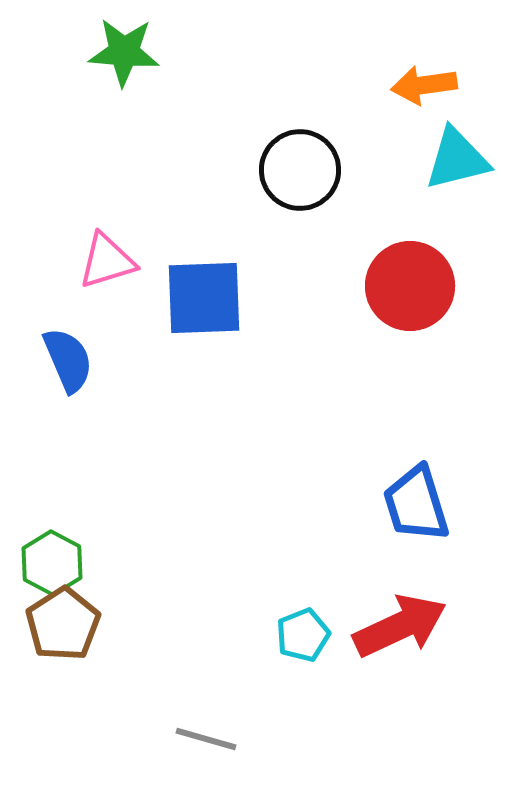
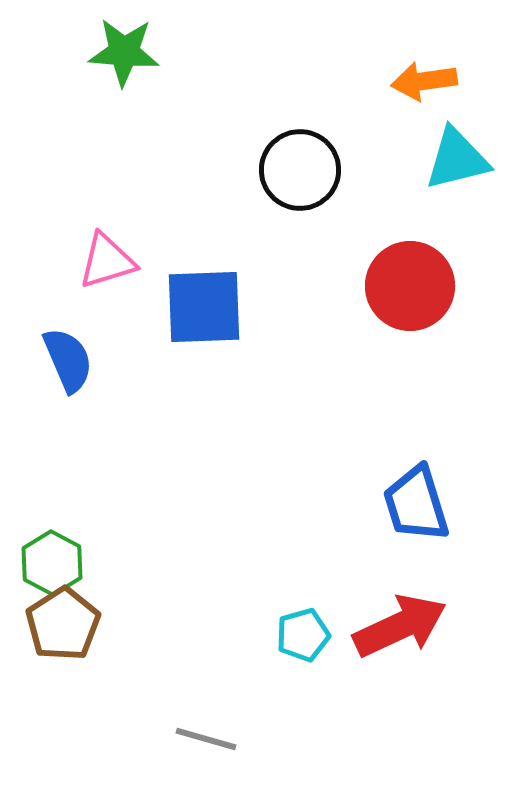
orange arrow: moved 4 px up
blue square: moved 9 px down
cyan pentagon: rotated 6 degrees clockwise
